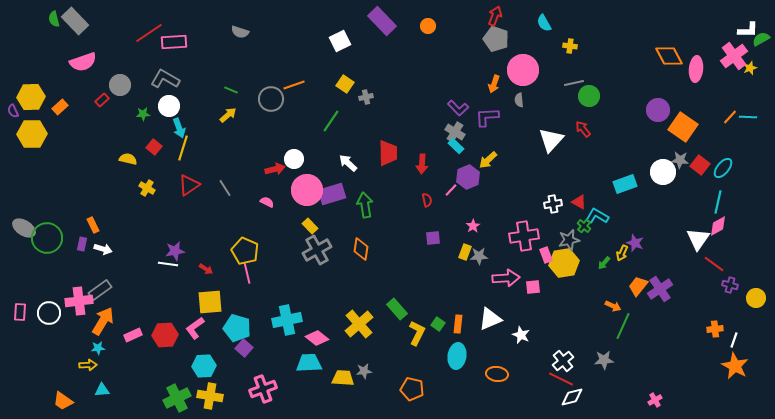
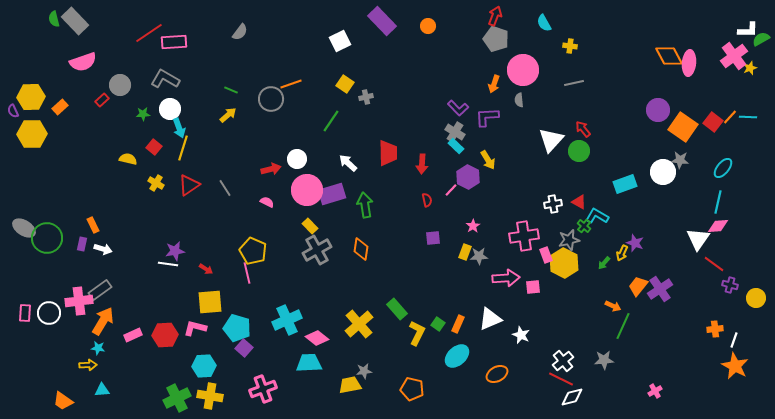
gray semicircle at (240, 32): rotated 72 degrees counterclockwise
pink ellipse at (696, 69): moved 7 px left, 6 px up
orange line at (294, 85): moved 3 px left, 1 px up
green circle at (589, 96): moved 10 px left, 55 px down
white circle at (169, 106): moved 1 px right, 3 px down
white circle at (294, 159): moved 3 px right
yellow arrow at (488, 160): rotated 78 degrees counterclockwise
red square at (700, 165): moved 13 px right, 43 px up
red arrow at (275, 169): moved 4 px left
purple hexagon at (468, 177): rotated 10 degrees counterclockwise
yellow cross at (147, 188): moved 9 px right, 5 px up
pink diamond at (718, 226): rotated 25 degrees clockwise
yellow pentagon at (245, 251): moved 8 px right
yellow hexagon at (564, 263): rotated 24 degrees counterclockwise
pink rectangle at (20, 312): moved 5 px right, 1 px down
cyan cross at (287, 320): rotated 12 degrees counterclockwise
orange rectangle at (458, 324): rotated 18 degrees clockwise
pink L-shape at (195, 328): rotated 50 degrees clockwise
cyan star at (98, 348): rotated 16 degrees clockwise
cyan ellipse at (457, 356): rotated 40 degrees clockwise
orange ellipse at (497, 374): rotated 35 degrees counterclockwise
yellow trapezoid at (343, 378): moved 7 px right, 7 px down; rotated 15 degrees counterclockwise
pink cross at (655, 400): moved 9 px up
